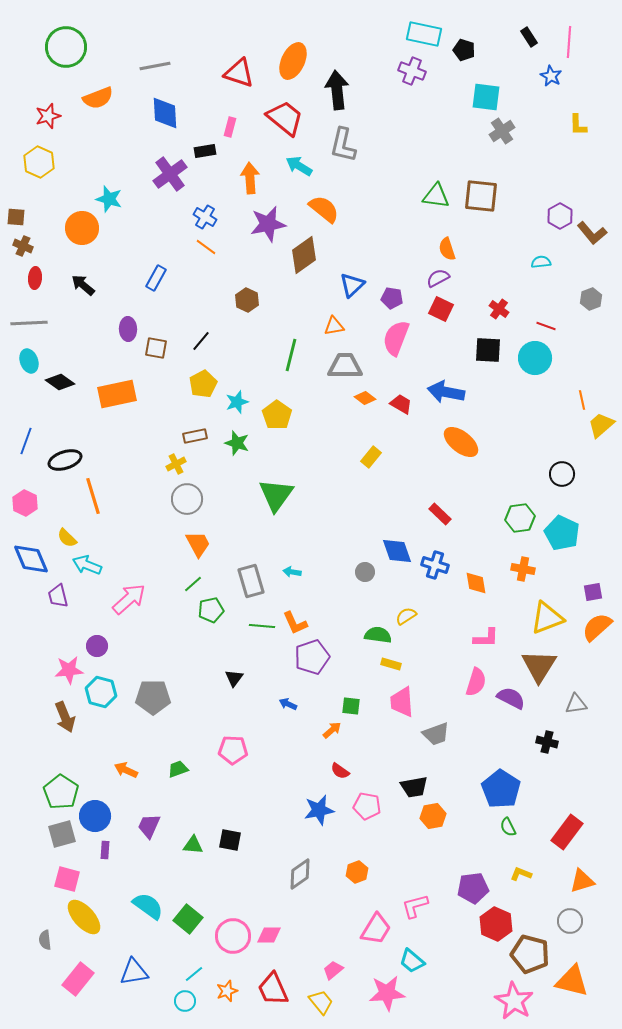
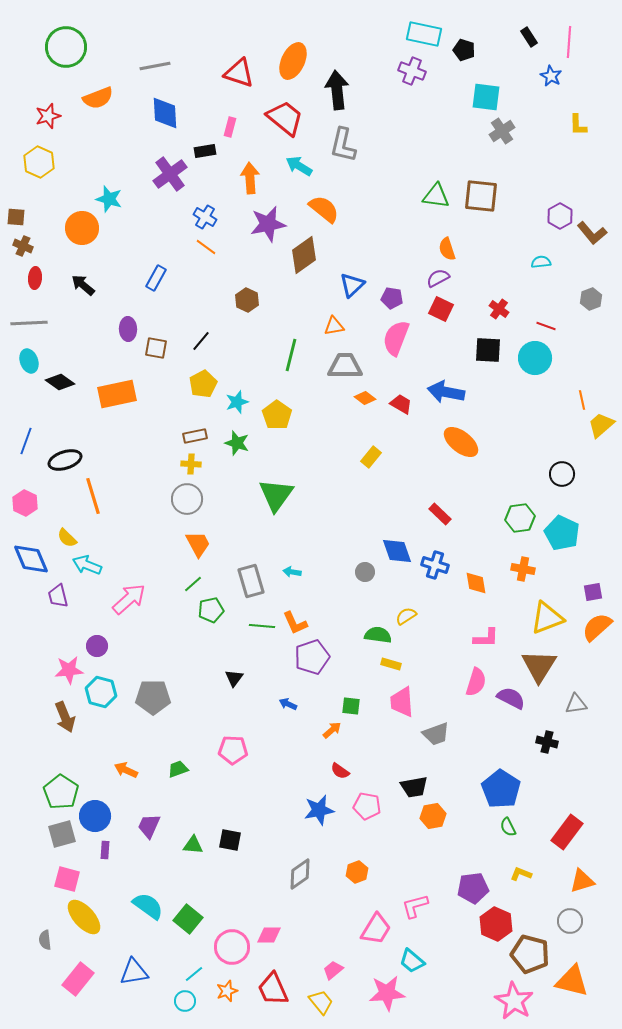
yellow cross at (176, 464): moved 15 px right; rotated 30 degrees clockwise
pink circle at (233, 936): moved 1 px left, 11 px down
